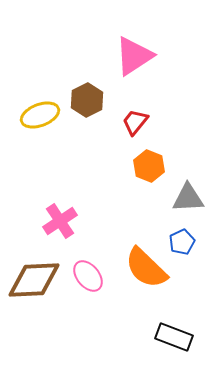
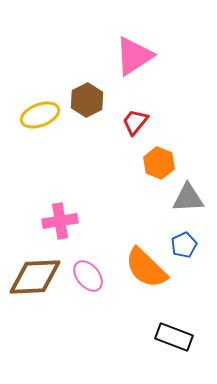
orange hexagon: moved 10 px right, 3 px up
pink cross: rotated 24 degrees clockwise
blue pentagon: moved 2 px right, 3 px down
brown diamond: moved 1 px right, 3 px up
